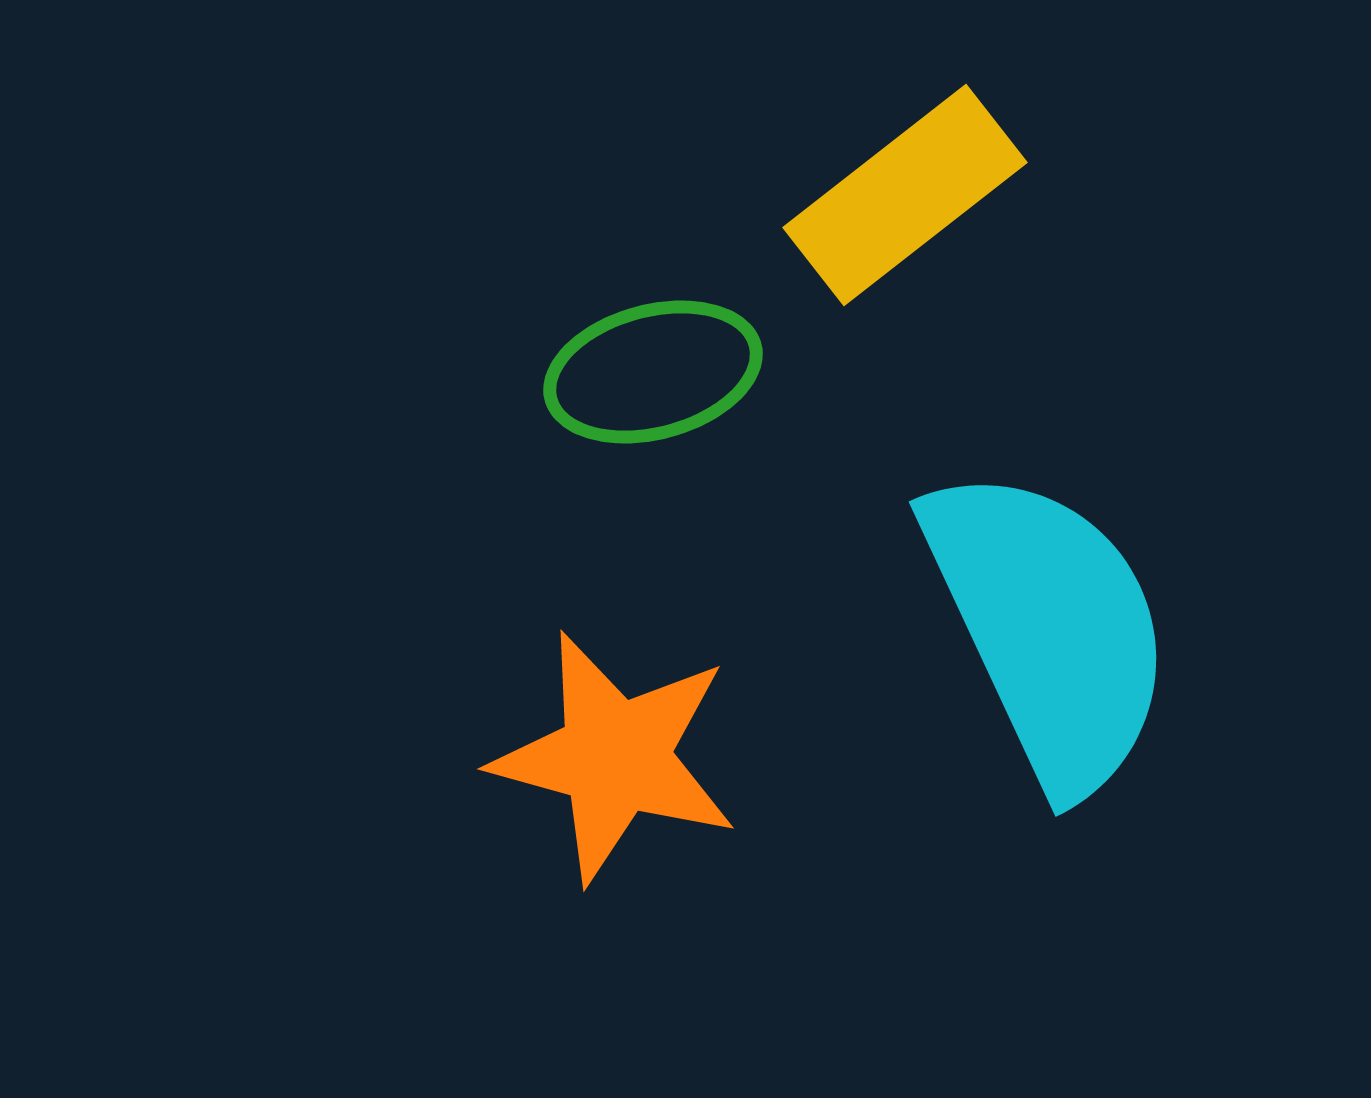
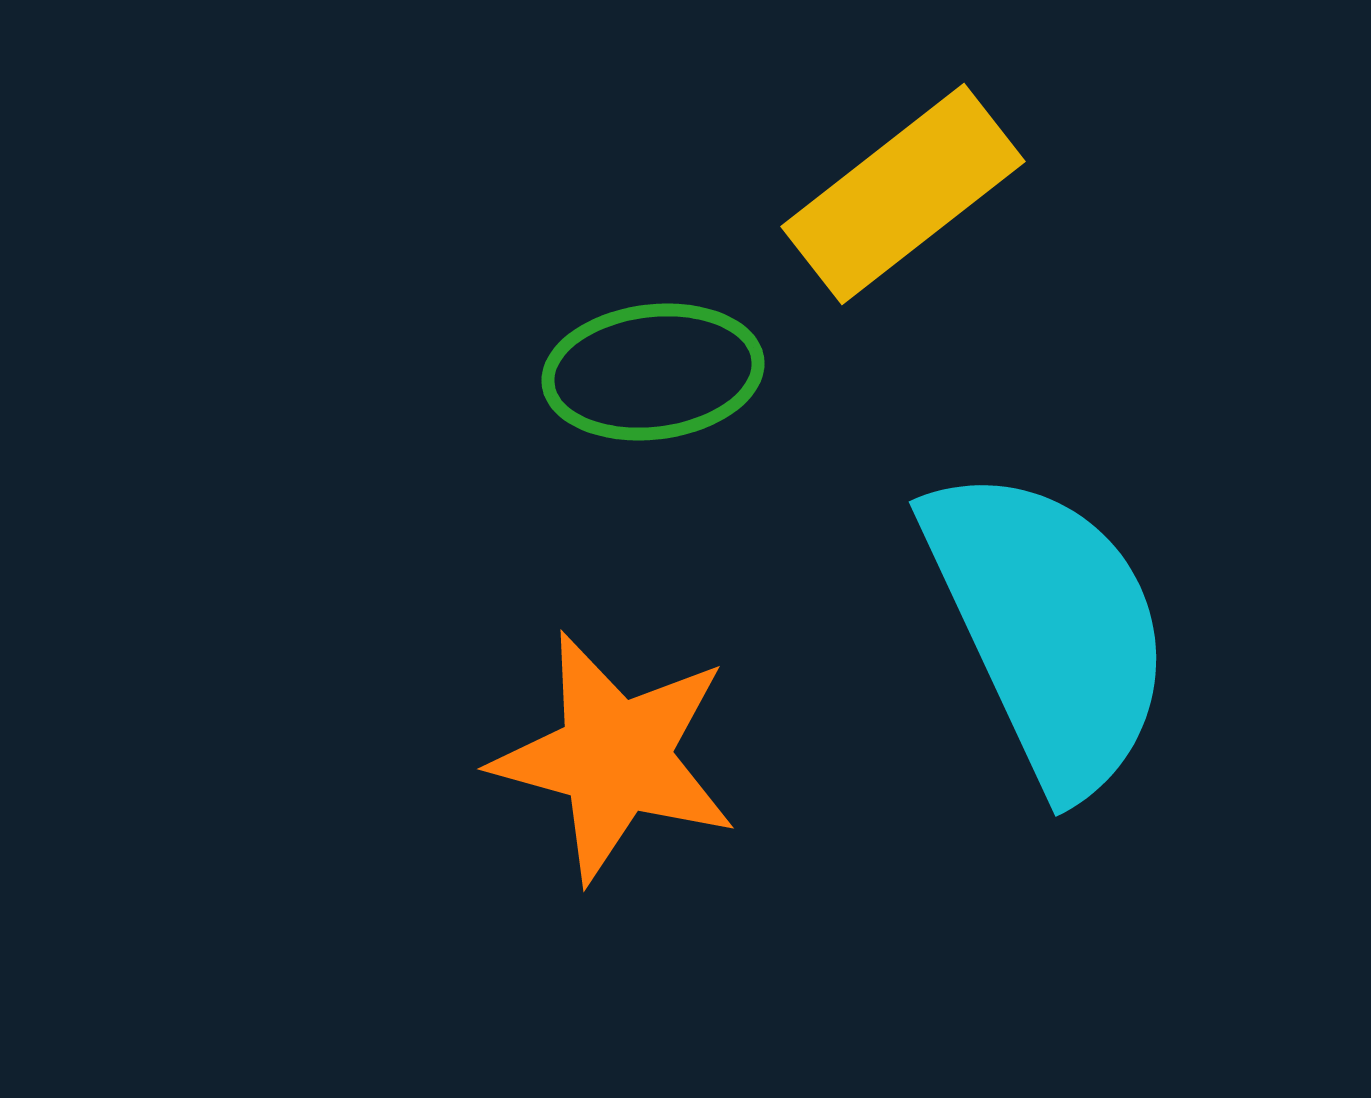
yellow rectangle: moved 2 px left, 1 px up
green ellipse: rotated 8 degrees clockwise
